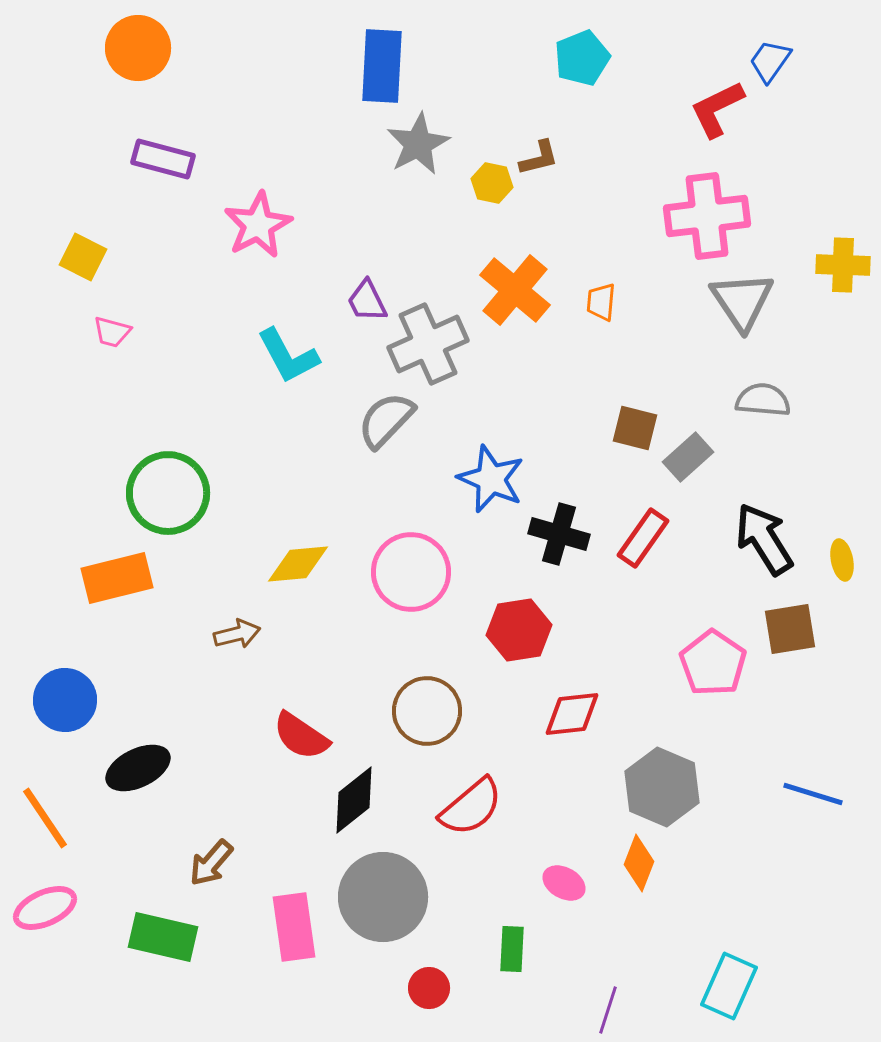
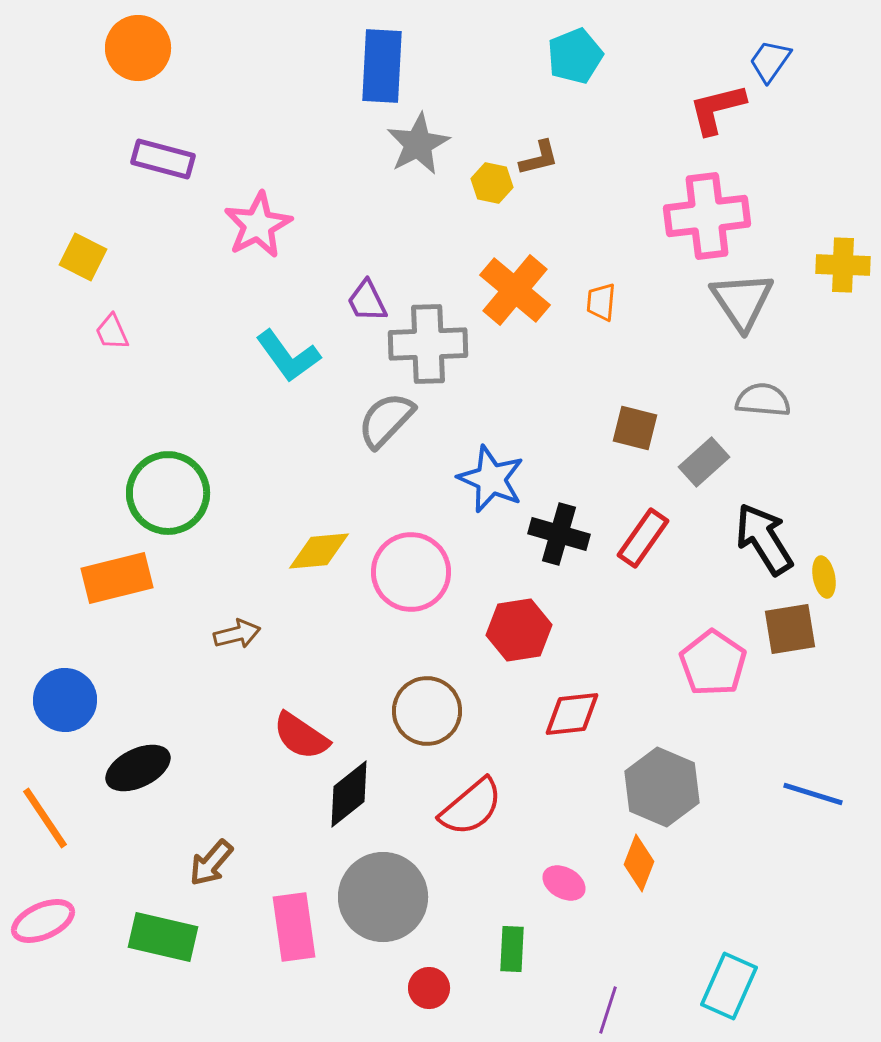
cyan pentagon at (582, 58): moved 7 px left, 2 px up
red L-shape at (717, 109): rotated 12 degrees clockwise
pink trapezoid at (112, 332): rotated 51 degrees clockwise
gray cross at (428, 344): rotated 22 degrees clockwise
cyan L-shape at (288, 356): rotated 8 degrees counterclockwise
gray rectangle at (688, 457): moved 16 px right, 5 px down
yellow ellipse at (842, 560): moved 18 px left, 17 px down
yellow diamond at (298, 564): moved 21 px right, 13 px up
black diamond at (354, 800): moved 5 px left, 6 px up
pink ellipse at (45, 908): moved 2 px left, 13 px down
